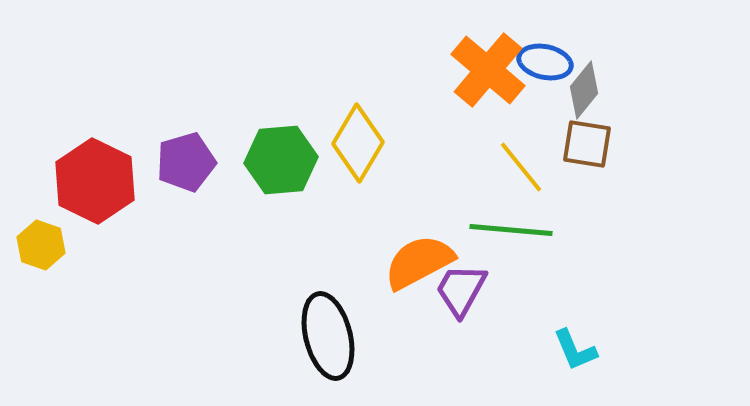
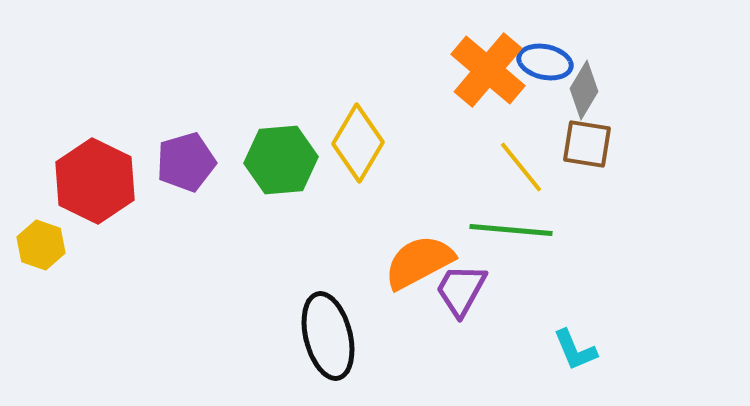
gray diamond: rotated 8 degrees counterclockwise
